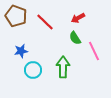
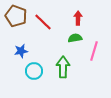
red arrow: rotated 120 degrees clockwise
red line: moved 2 px left
green semicircle: rotated 112 degrees clockwise
pink line: rotated 42 degrees clockwise
cyan circle: moved 1 px right, 1 px down
